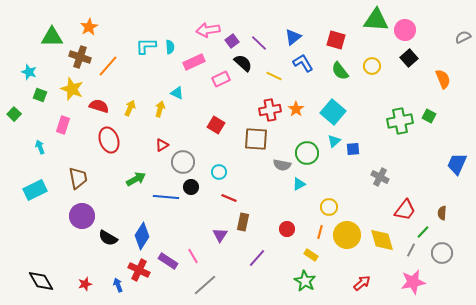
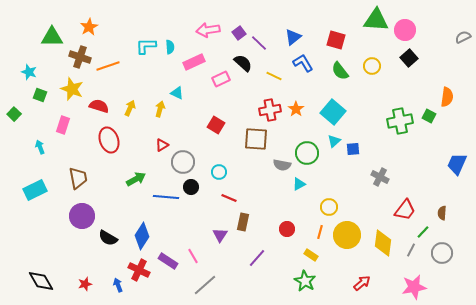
purple square at (232, 41): moved 7 px right, 8 px up
orange line at (108, 66): rotated 30 degrees clockwise
orange semicircle at (443, 79): moved 4 px right, 18 px down; rotated 30 degrees clockwise
yellow diamond at (382, 240): moved 1 px right, 3 px down; rotated 24 degrees clockwise
pink star at (413, 282): moved 1 px right, 5 px down
